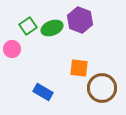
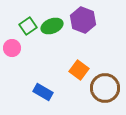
purple hexagon: moved 3 px right
green ellipse: moved 2 px up
pink circle: moved 1 px up
orange square: moved 2 px down; rotated 30 degrees clockwise
brown circle: moved 3 px right
